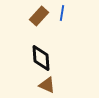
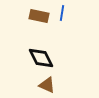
brown rectangle: rotated 60 degrees clockwise
black diamond: rotated 24 degrees counterclockwise
